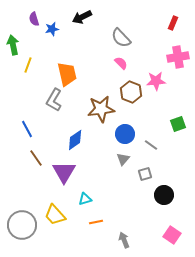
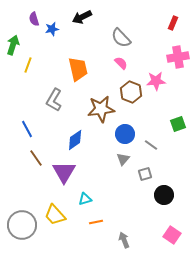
green arrow: rotated 30 degrees clockwise
orange trapezoid: moved 11 px right, 5 px up
